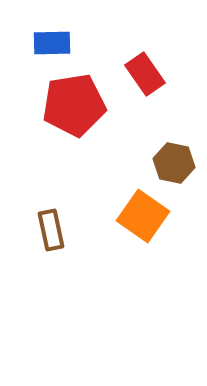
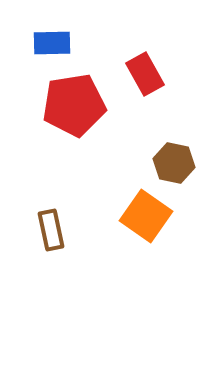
red rectangle: rotated 6 degrees clockwise
orange square: moved 3 px right
